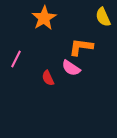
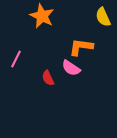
orange star: moved 2 px left, 2 px up; rotated 15 degrees counterclockwise
